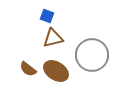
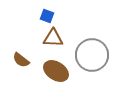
brown triangle: rotated 15 degrees clockwise
brown semicircle: moved 7 px left, 9 px up
